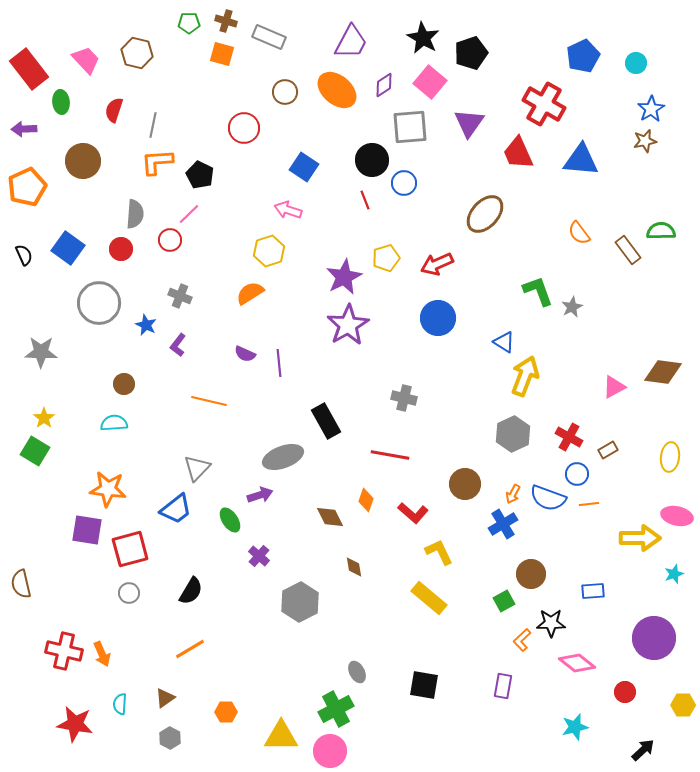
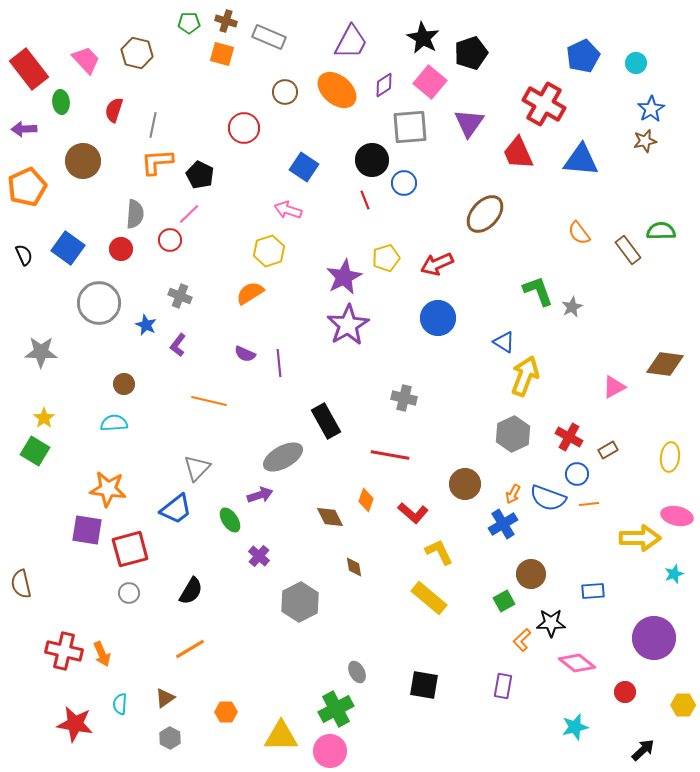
brown diamond at (663, 372): moved 2 px right, 8 px up
gray ellipse at (283, 457): rotated 9 degrees counterclockwise
